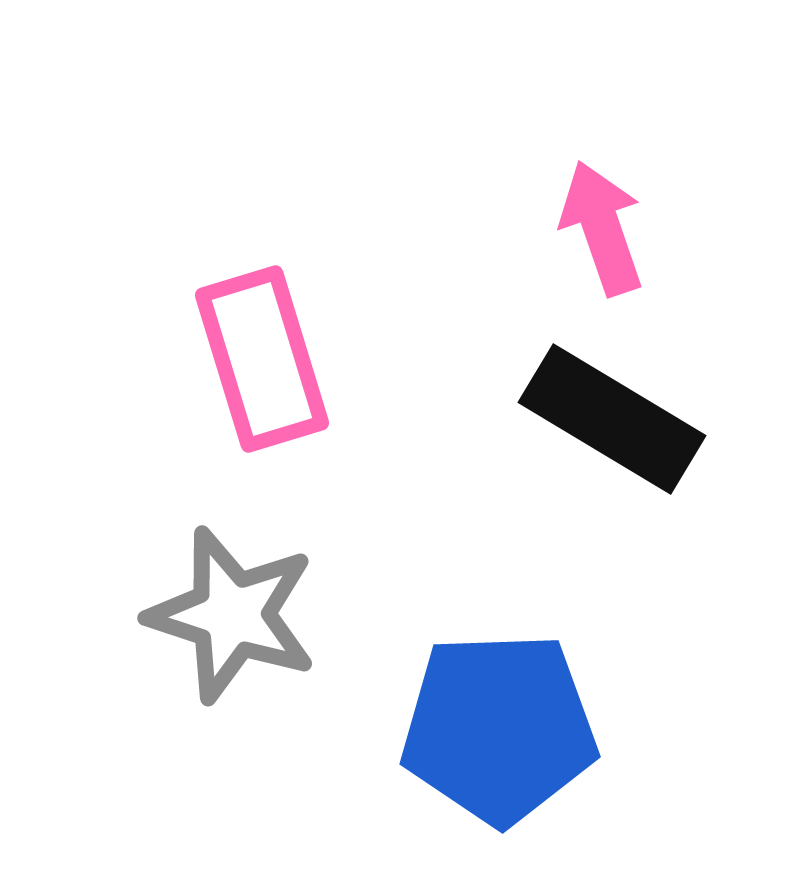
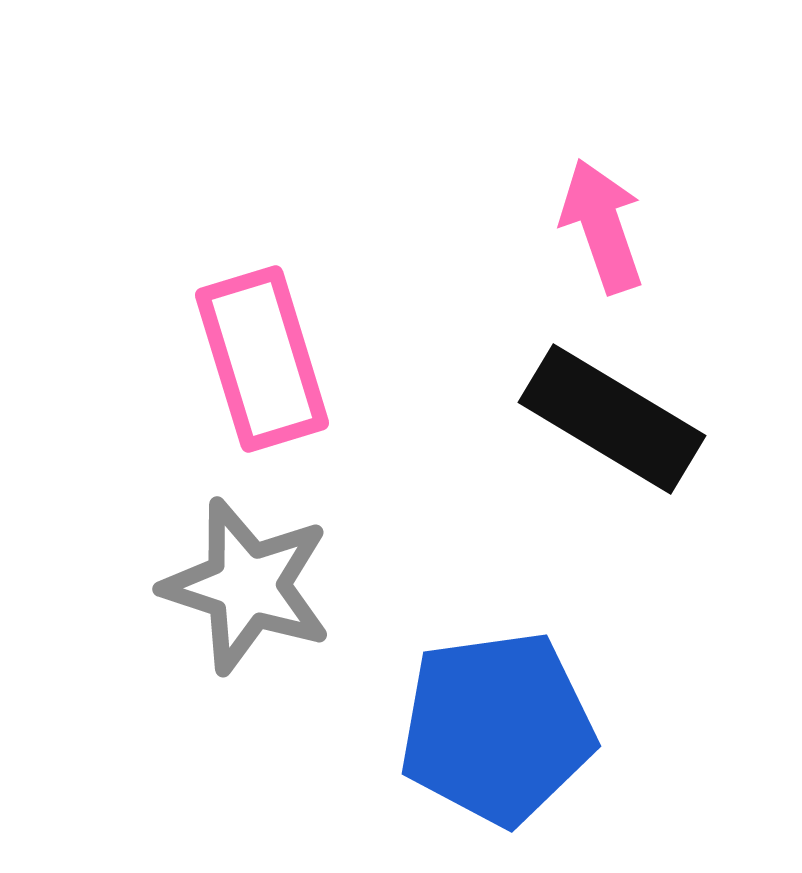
pink arrow: moved 2 px up
gray star: moved 15 px right, 29 px up
blue pentagon: moved 2 px left; rotated 6 degrees counterclockwise
